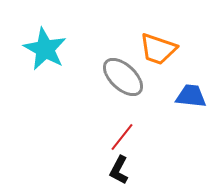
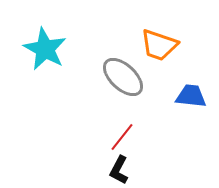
orange trapezoid: moved 1 px right, 4 px up
